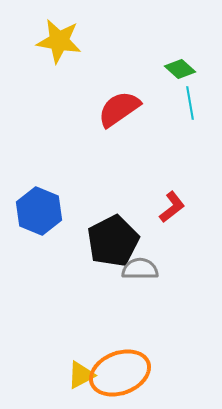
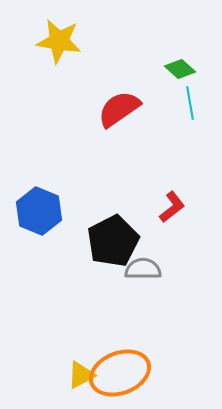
gray semicircle: moved 3 px right
